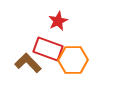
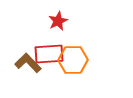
red rectangle: moved 1 px right, 5 px down; rotated 24 degrees counterclockwise
